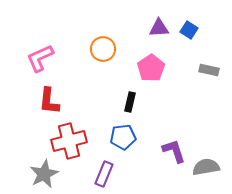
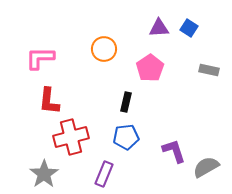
blue square: moved 2 px up
orange circle: moved 1 px right
pink L-shape: rotated 24 degrees clockwise
pink pentagon: moved 1 px left
black rectangle: moved 4 px left
blue pentagon: moved 3 px right
red cross: moved 2 px right, 4 px up
gray semicircle: rotated 20 degrees counterclockwise
gray star: rotated 8 degrees counterclockwise
